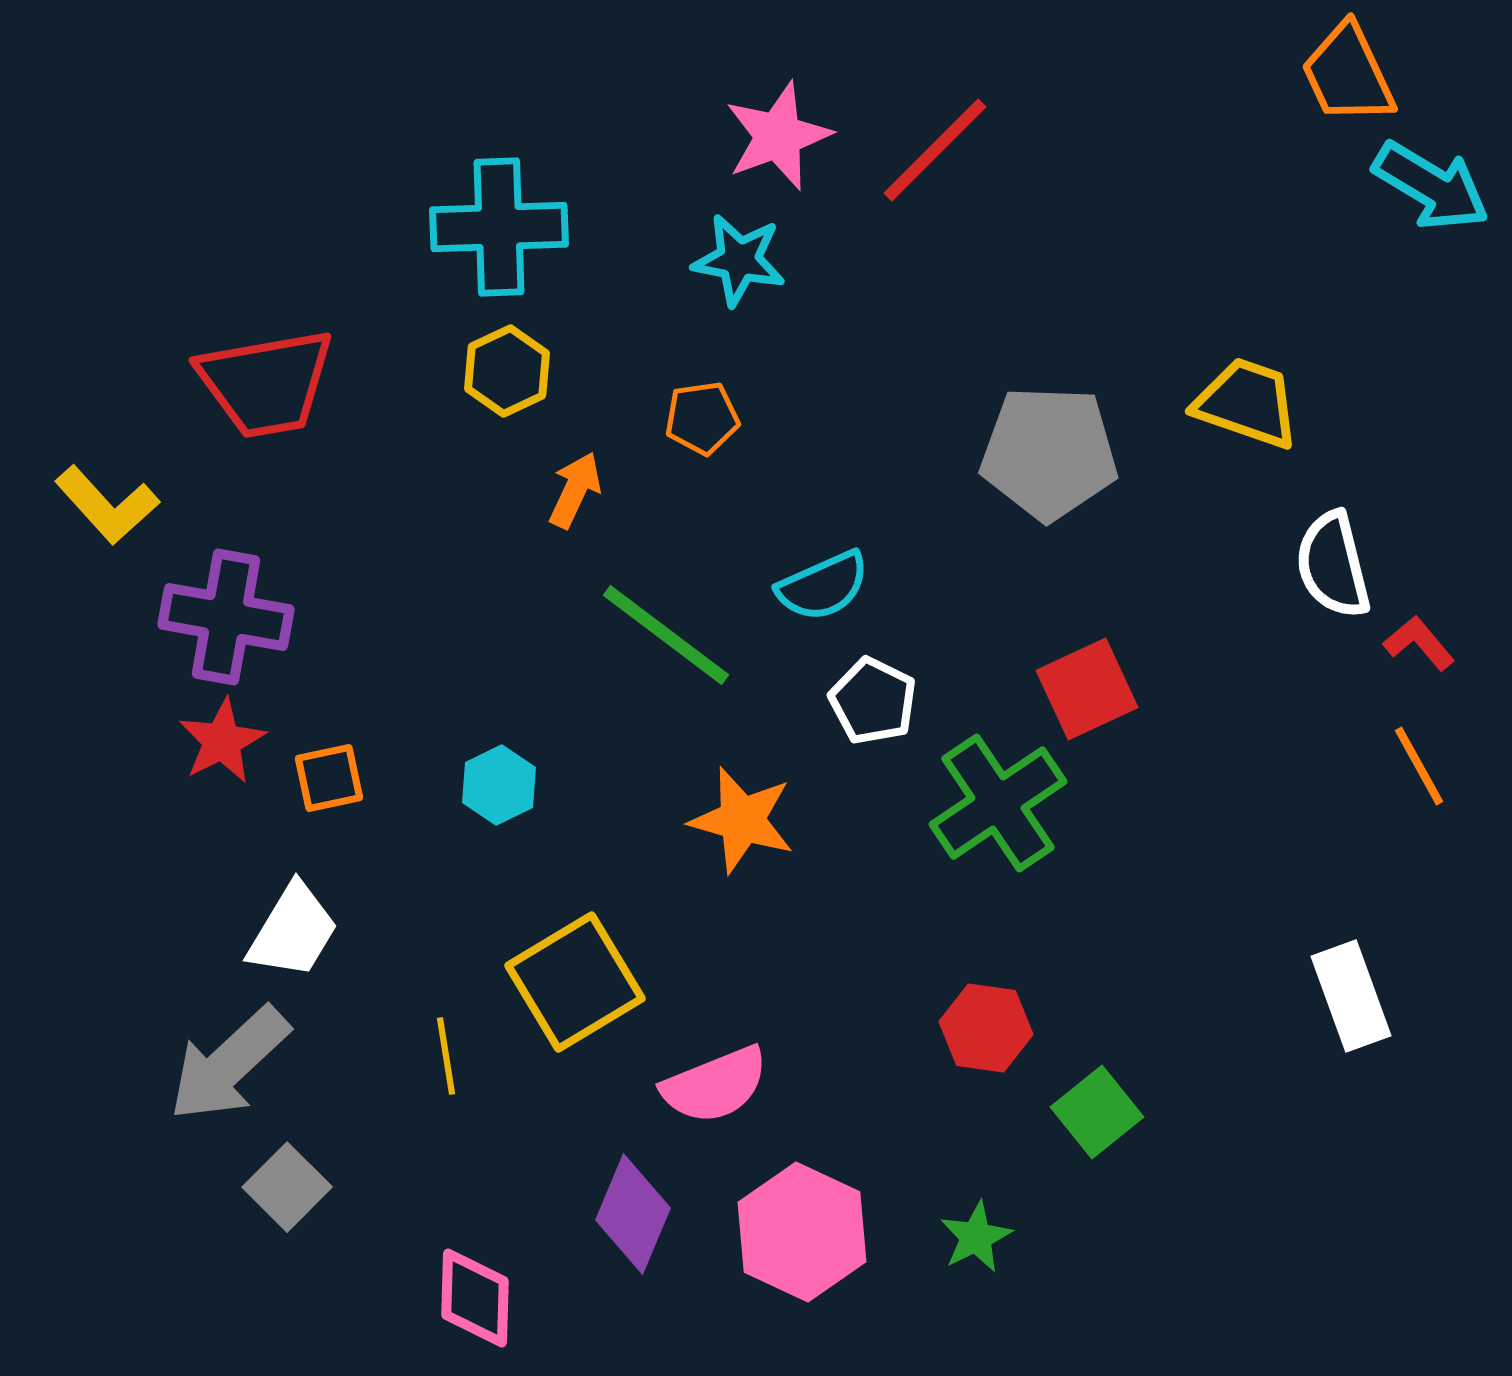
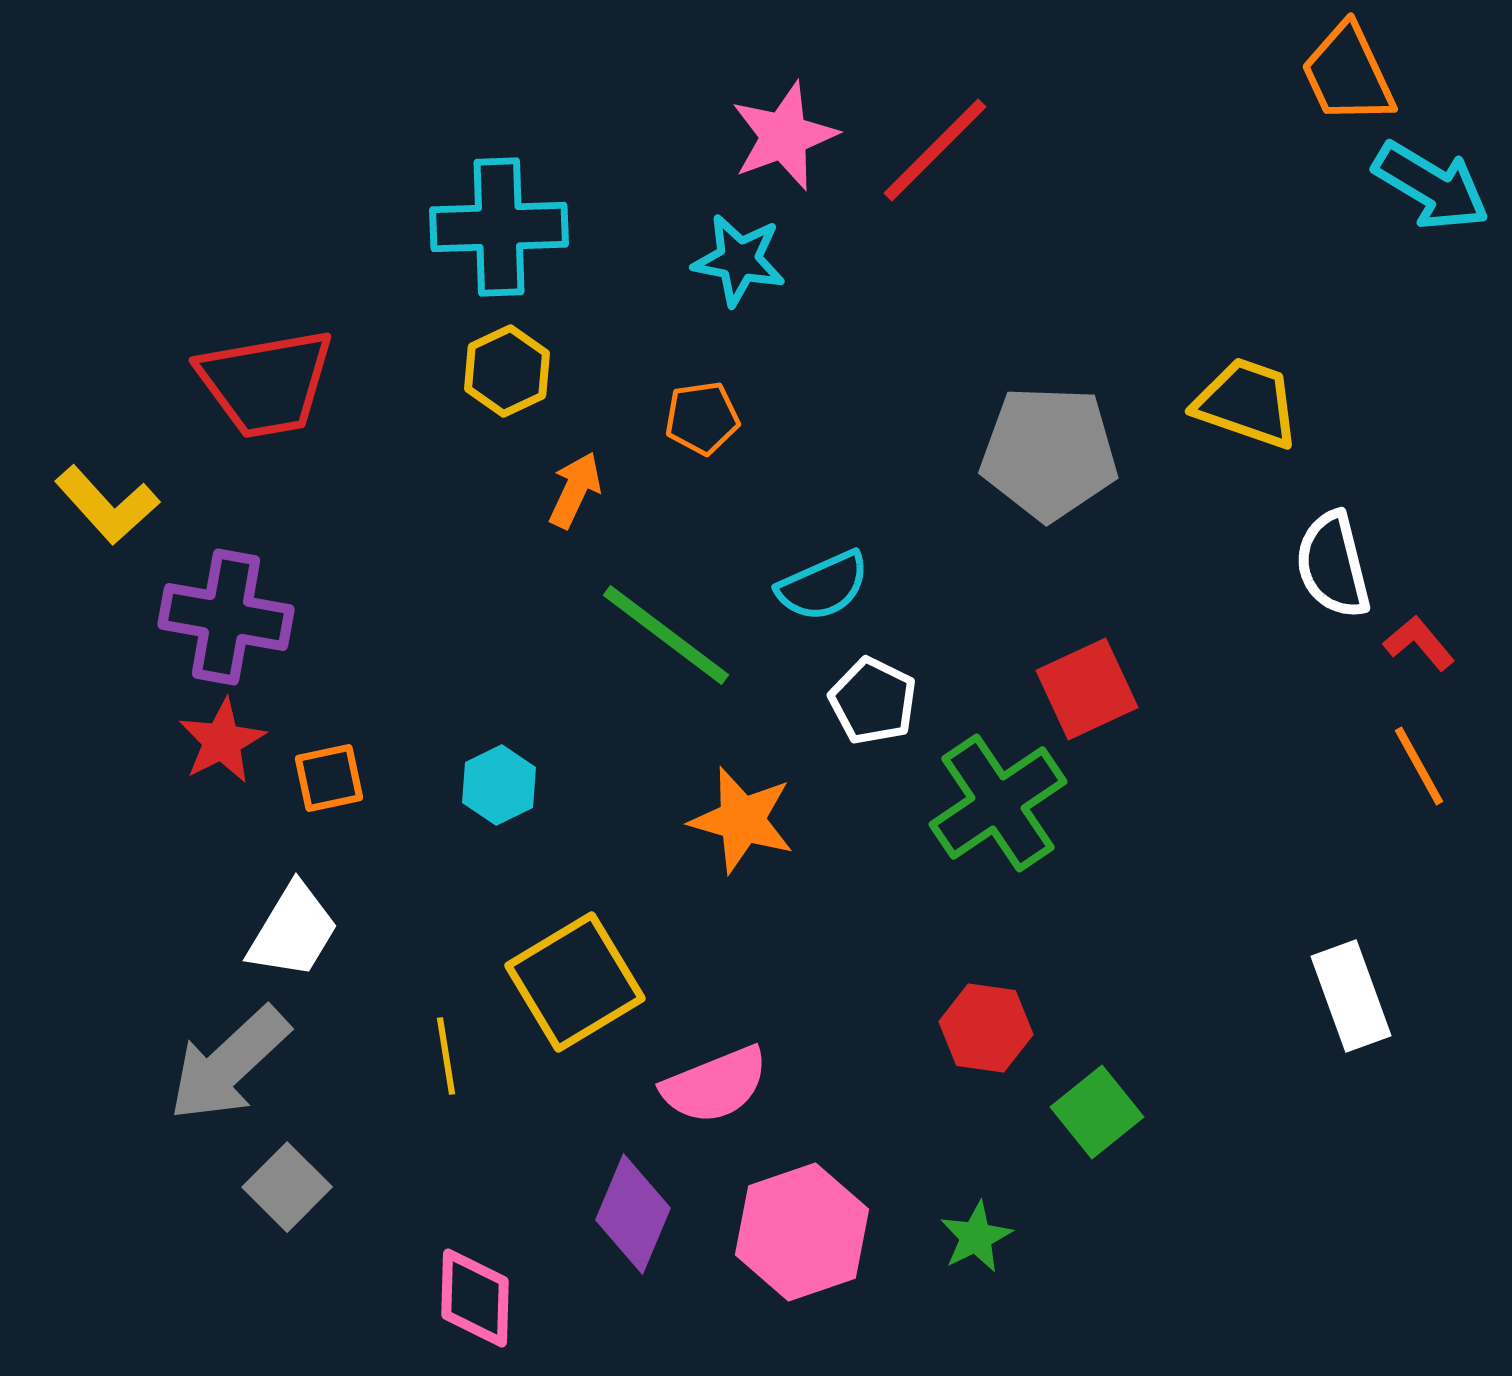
pink star: moved 6 px right
pink hexagon: rotated 16 degrees clockwise
